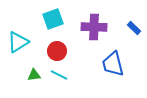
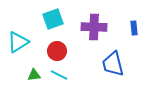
blue rectangle: rotated 40 degrees clockwise
